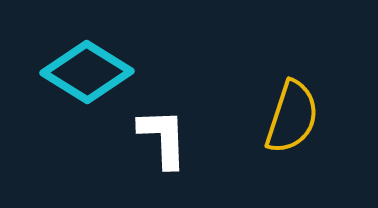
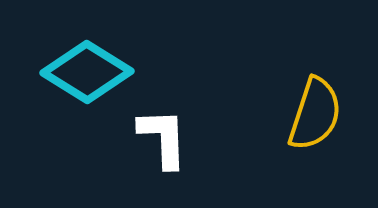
yellow semicircle: moved 23 px right, 3 px up
